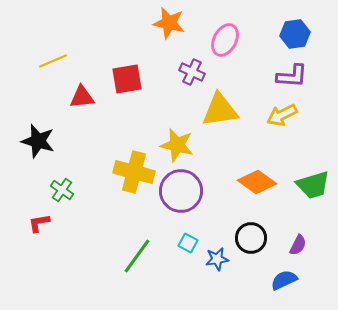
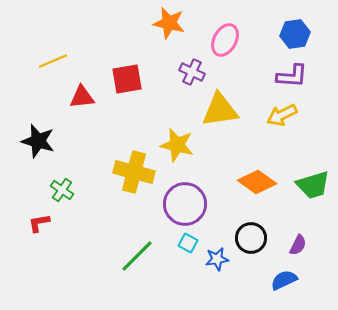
purple circle: moved 4 px right, 13 px down
green line: rotated 9 degrees clockwise
